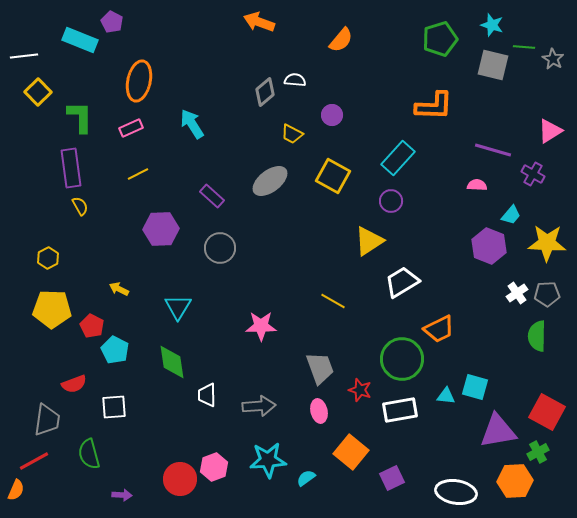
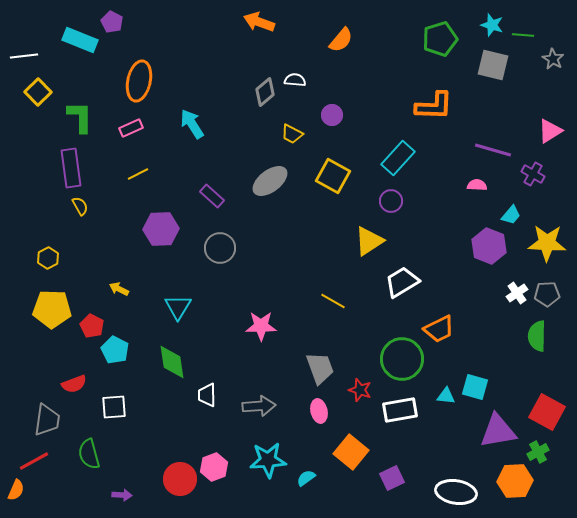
green line at (524, 47): moved 1 px left, 12 px up
